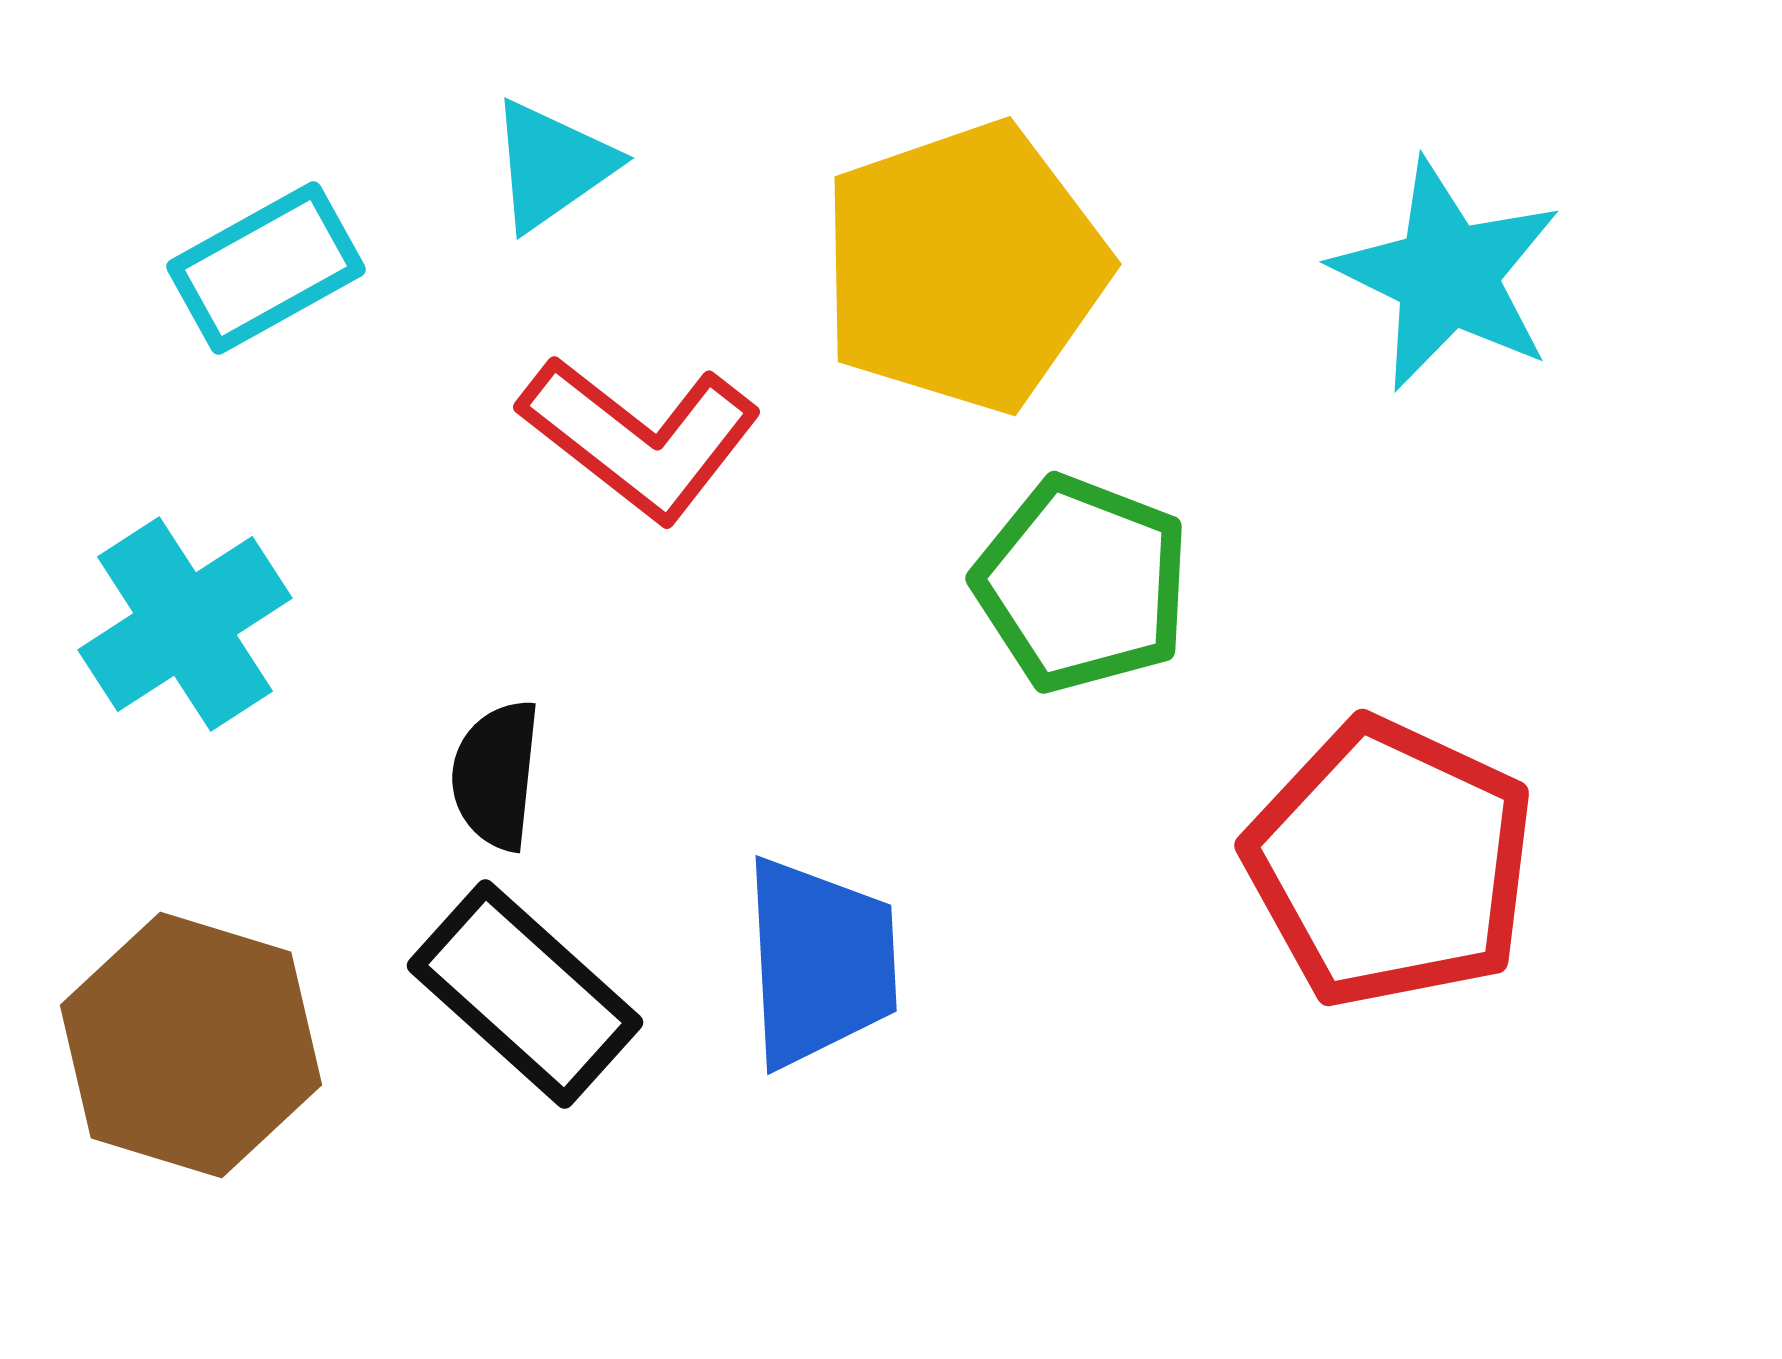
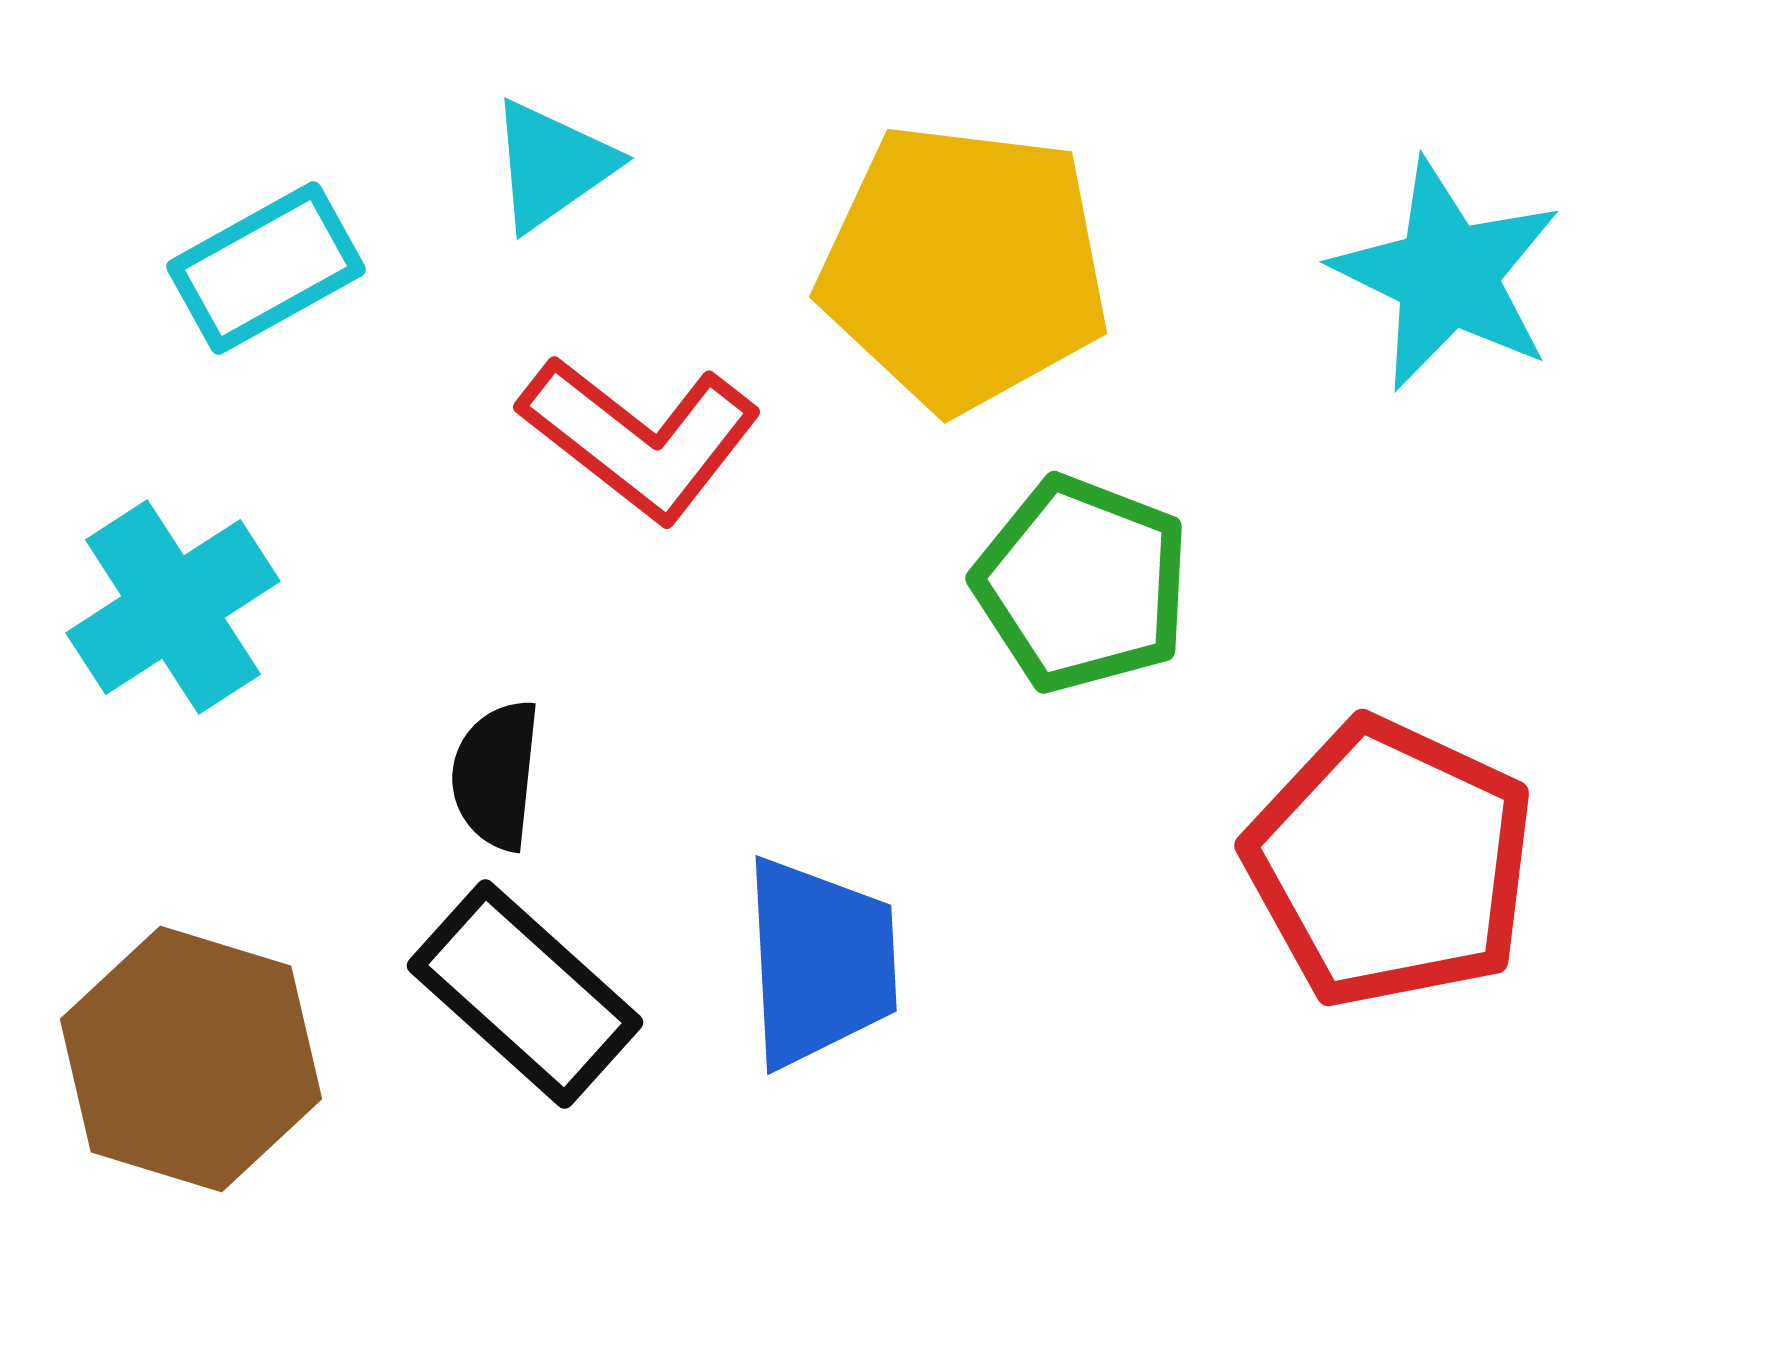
yellow pentagon: rotated 26 degrees clockwise
cyan cross: moved 12 px left, 17 px up
brown hexagon: moved 14 px down
